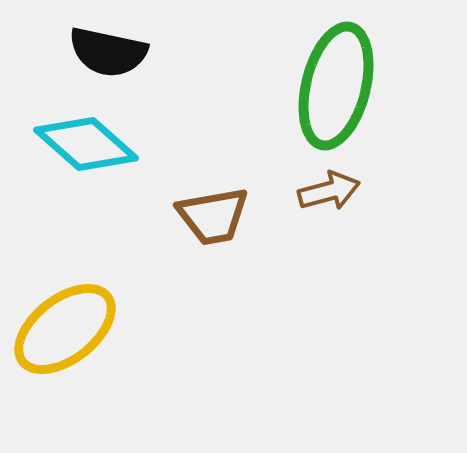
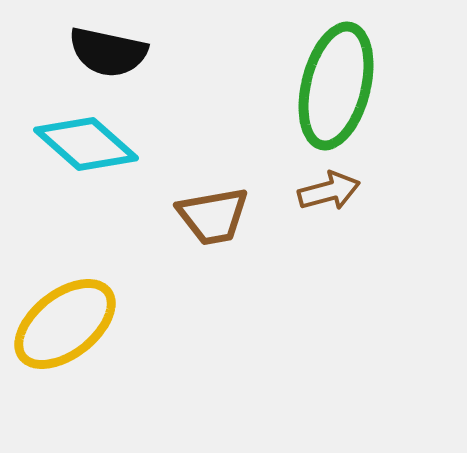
yellow ellipse: moved 5 px up
